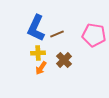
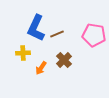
yellow cross: moved 15 px left
